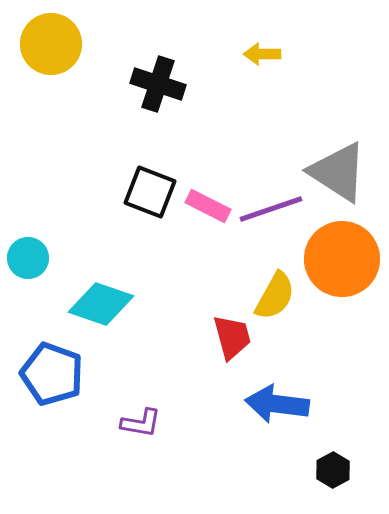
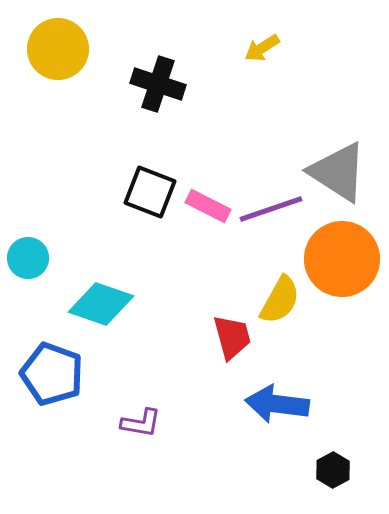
yellow circle: moved 7 px right, 5 px down
yellow arrow: moved 6 px up; rotated 33 degrees counterclockwise
yellow semicircle: moved 5 px right, 4 px down
